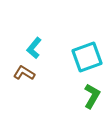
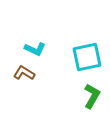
cyan L-shape: moved 1 px right, 1 px down; rotated 105 degrees counterclockwise
cyan square: rotated 8 degrees clockwise
